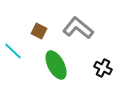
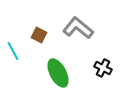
brown square: moved 4 px down
cyan line: rotated 18 degrees clockwise
green ellipse: moved 2 px right, 8 px down
